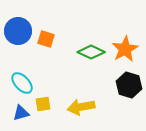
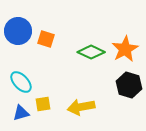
cyan ellipse: moved 1 px left, 1 px up
